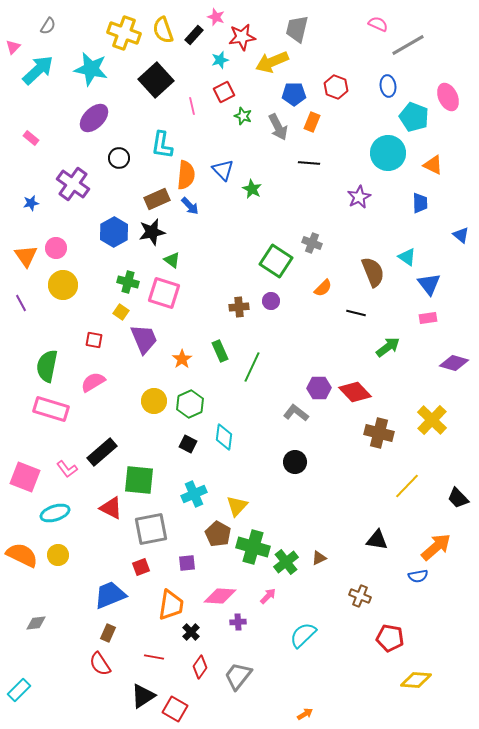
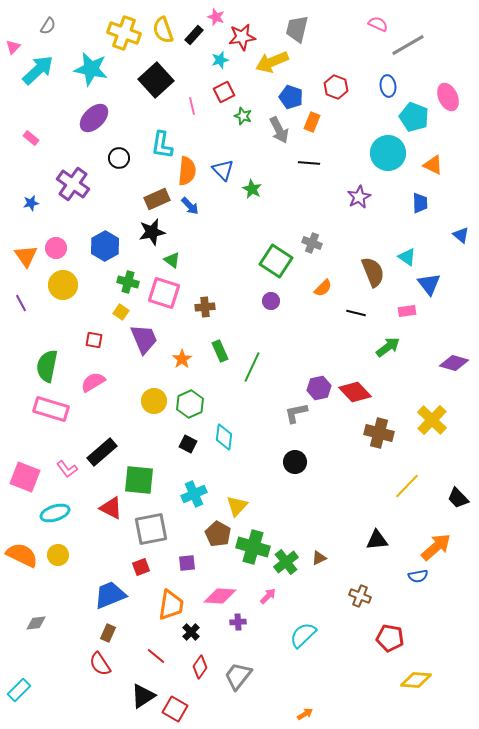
blue pentagon at (294, 94): moved 3 px left, 3 px down; rotated 20 degrees clockwise
gray arrow at (278, 127): moved 1 px right, 3 px down
orange semicircle at (186, 175): moved 1 px right, 4 px up
blue hexagon at (114, 232): moved 9 px left, 14 px down
brown cross at (239, 307): moved 34 px left
pink rectangle at (428, 318): moved 21 px left, 7 px up
purple hexagon at (319, 388): rotated 10 degrees counterclockwise
gray L-shape at (296, 413): rotated 50 degrees counterclockwise
black triangle at (377, 540): rotated 15 degrees counterclockwise
red line at (154, 657): moved 2 px right, 1 px up; rotated 30 degrees clockwise
